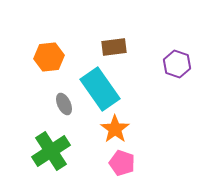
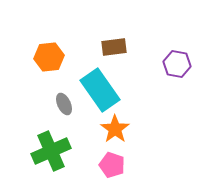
purple hexagon: rotated 8 degrees counterclockwise
cyan rectangle: moved 1 px down
green cross: rotated 9 degrees clockwise
pink pentagon: moved 10 px left, 2 px down
